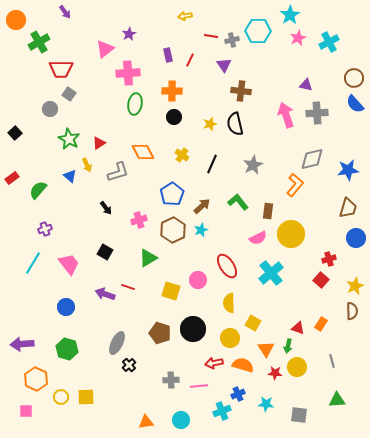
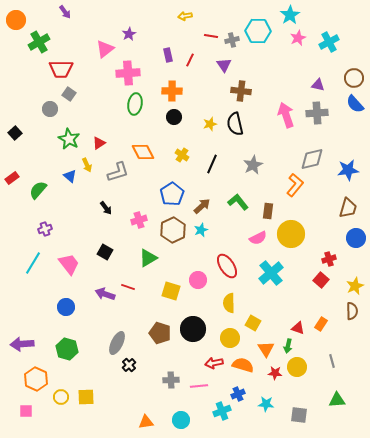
purple triangle at (306, 85): moved 12 px right
